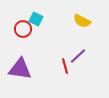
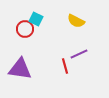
yellow semicircle: moved 6 px left
red circle: moved 2 px right
purple line: moved 1 px right, 2 px up; rotated 18 degrees clockwise
